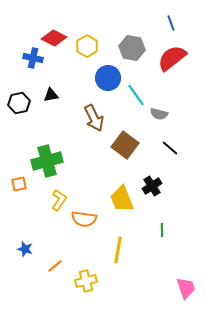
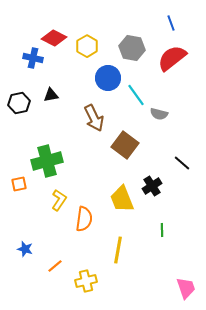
black line: moved 12 px right, 15 px down
orange semicircle: rotated 90 degrees counterclockwise
